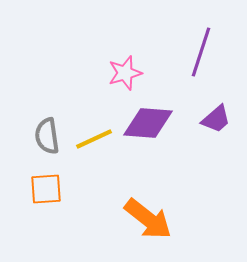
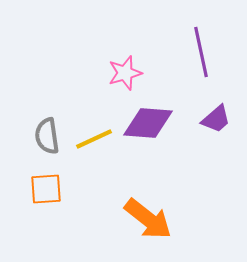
purple line: rotated 30 degrees counterclockwise
